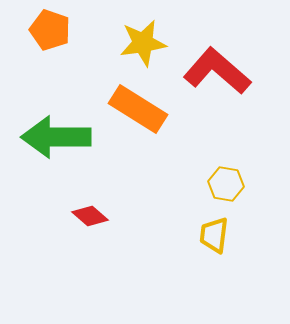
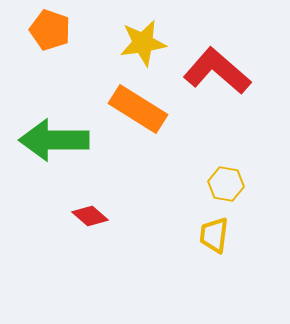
green arrow: moved 2 px left, 3 px down
